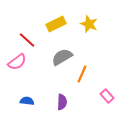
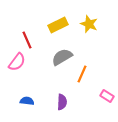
yellow rectangle: moved 2 px right, 1 px down
red line: rotated 24 degrees clockwise
pink semicircle: rotated 18 degrees counterclockwise
pink rectangle: rotated 16 degrees counterclockwise
